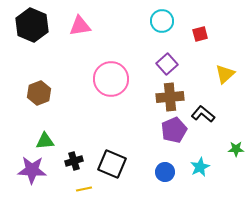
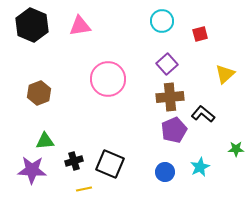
pink circle: moved 3 px left
black square: moved 2 px left
